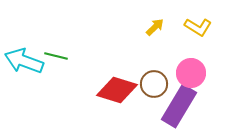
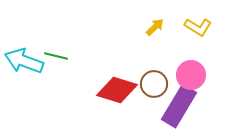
pink circle: moved 2 px down
